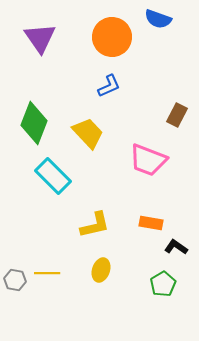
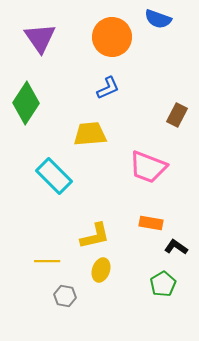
blue L-shape: moved 1 px left, 2 px down
green diamond: moved 8 px left, 20 px up; rotated 12 degrees clockwise
yellow trapezoid: moved 2 px right, 1 px down; rotated 52 degrees counterclockwise
pink trapezoid: moved 7 px down
cyan rectangle: moved 1 px right
yellow L-shape: moved 11 px down
yellow line: moved 12 px up
gray hexagon: moved 50 px right, 16 px down
